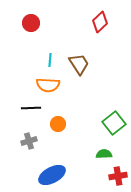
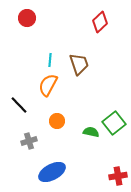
red circle: moved 4 px left, 5 px up
brown trapezoid: rotated 15 degrees clockwise
orange semicircle: rotated 115 degrees clockwise
black line: moved 12 px left, 3 px up; rotated 48 degrees clockwise
orange circle: moved 1 px left, 3 px up
green semicircle: moved 13 px left, 22 px up; rotated 14 degrees clockwise
blue ellipse: moved 3 px up
